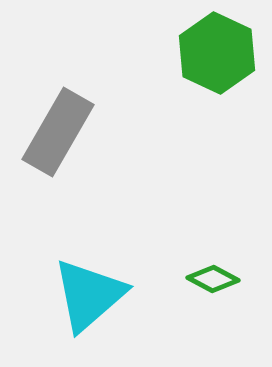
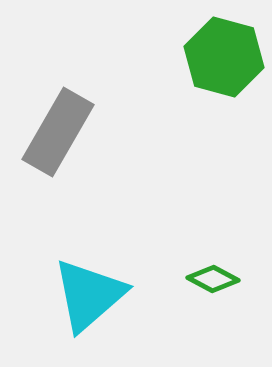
green hexagon: moved 7 px right, 4 px down; rotated 10 degrees counterclockwise
